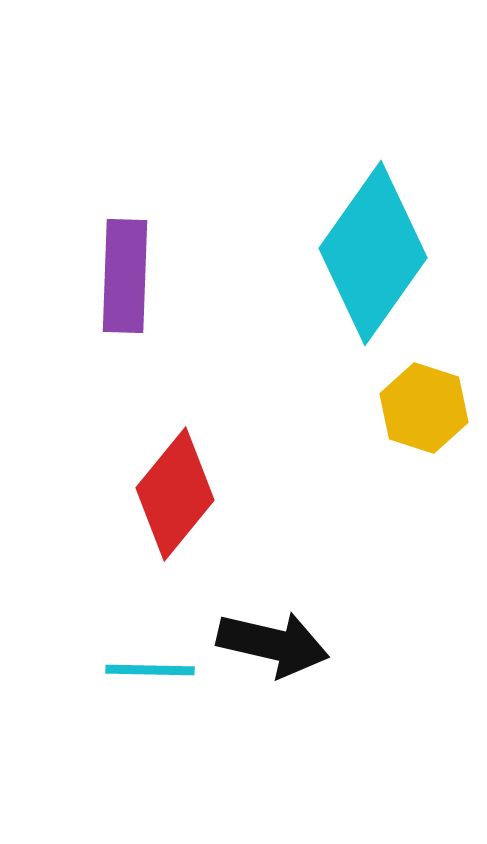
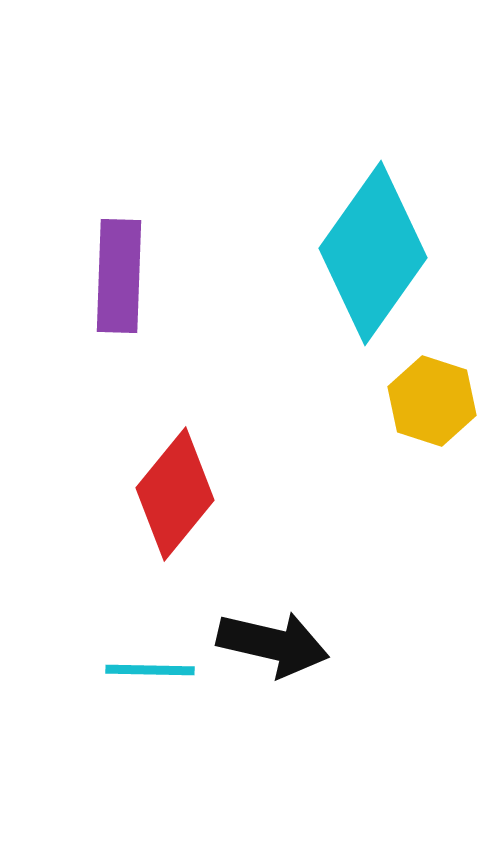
purple rectangle: moved 6 px left
yellow hexagon: moved 8 px right, 7 px up
